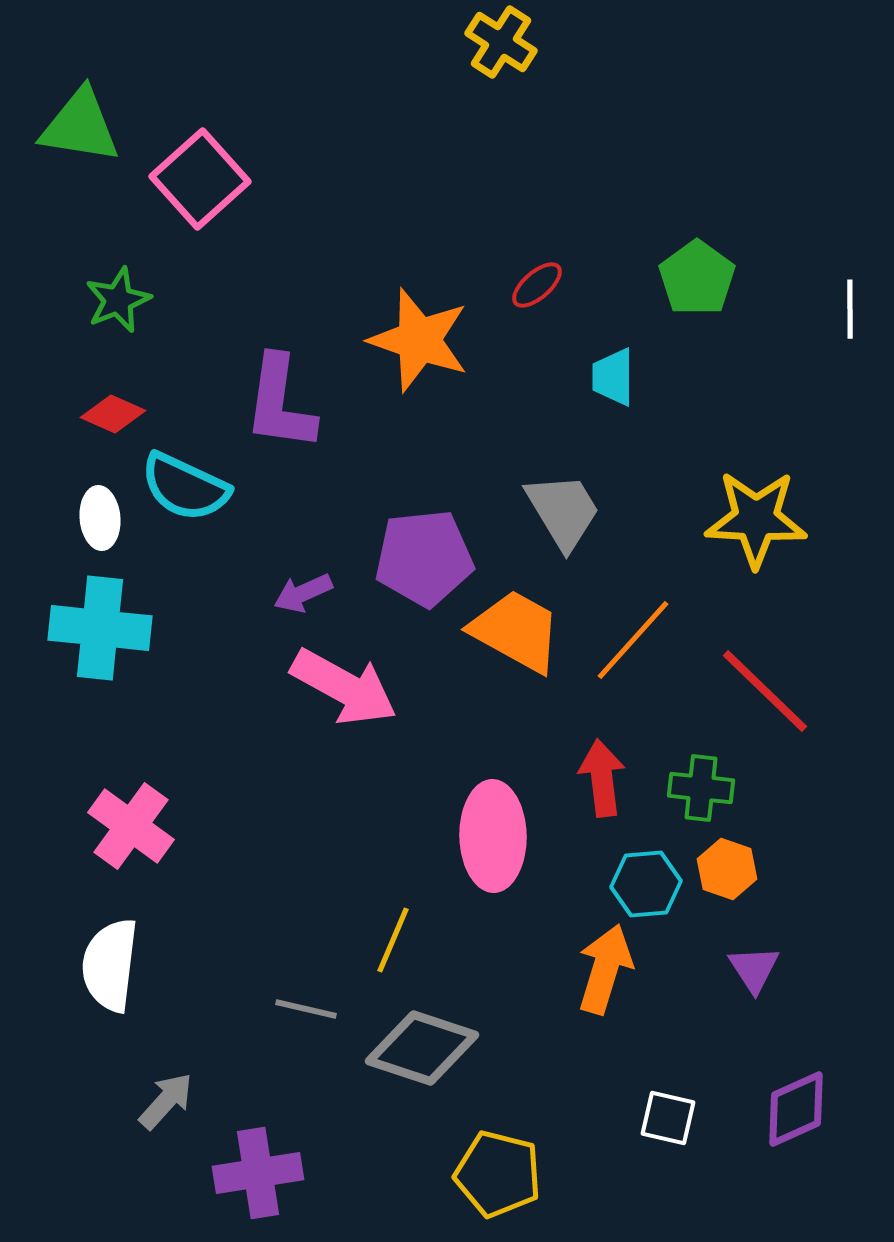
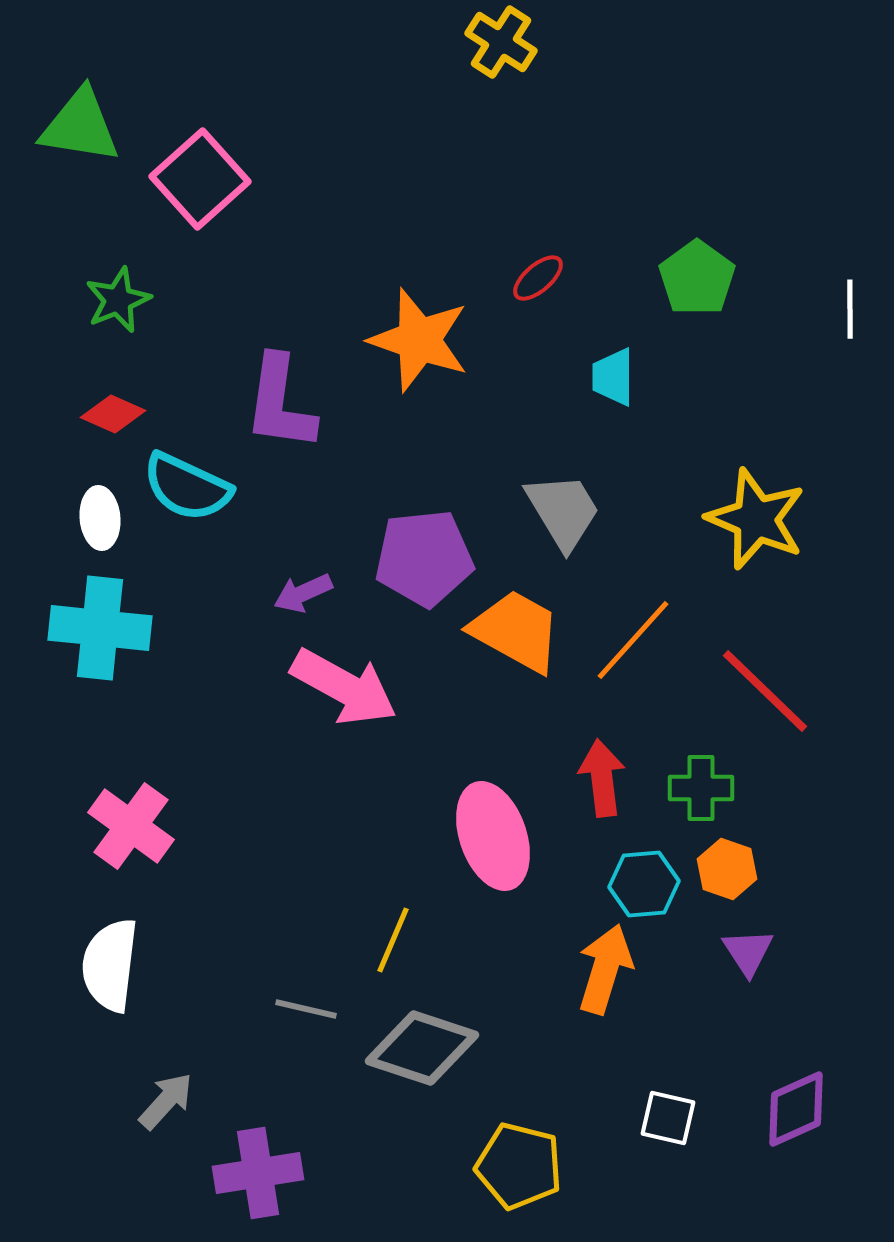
red ellipse: moved 1 px right, 7 px up
cyan semicircle: moved 2 px right
yellow star: rotated 20 degrees clockwise
green cross: rotated 6 degrees counterclockwise
pink ellipse: rotated 18 degrees counterclockwise
cyan hexagon: moved 2 px left
purple triangle: moved 6 px left, 17 px up
yellow pentagon: moved 21 px right, 8 px up
